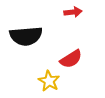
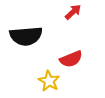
red arrow: rotated 36 degrees counterclockwise
red semicircle: rotated 10 degrees clockwise
